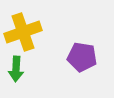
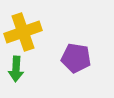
purple pentagon: moved 6 px left, 1 px down
